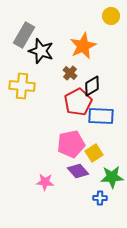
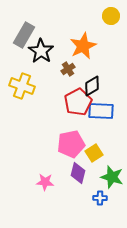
black star: rotated 15 degrees clockwise
brown cross: moved 2 px left, 4 px up; rotated 16 degrees clockwise
yellow cross: rotated 15 degrees clockwise
blue rectangle: moved 5 px up
purple diamond: moved 2 px down; rotated 55 degrees clockwise
green star: rotated 20 degrees clockwise
